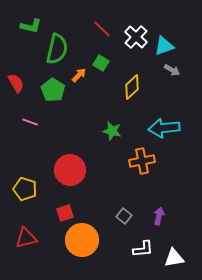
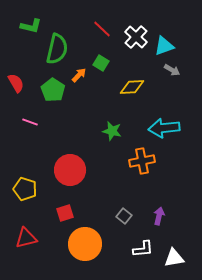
yellow diamond: rotated 40 degrees clockwise
orange circle: moved 3 px right, 4 px down
